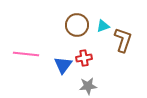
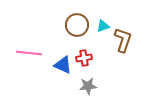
pink line: moved 3 px right, 1 px up
blue triangle: rotated 42 degrees counterclockwise
